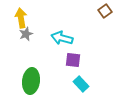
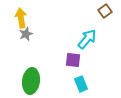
cyan arrow: moved 25 px right, 1 px down; rotated 115 degrees clockwise
cyan rectangle: rotated 21 degrees clockwise
